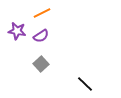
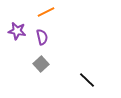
orange line: moved 4 px right, 1 px up
purple semicircle: moved 1 px right, 1 px down; rotated 70 degrees counterclockwise
black line: moved 2 px right, 4 px up
